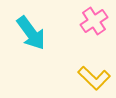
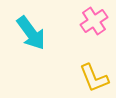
yellow L-shape: rotated 24 degrees clockwise
